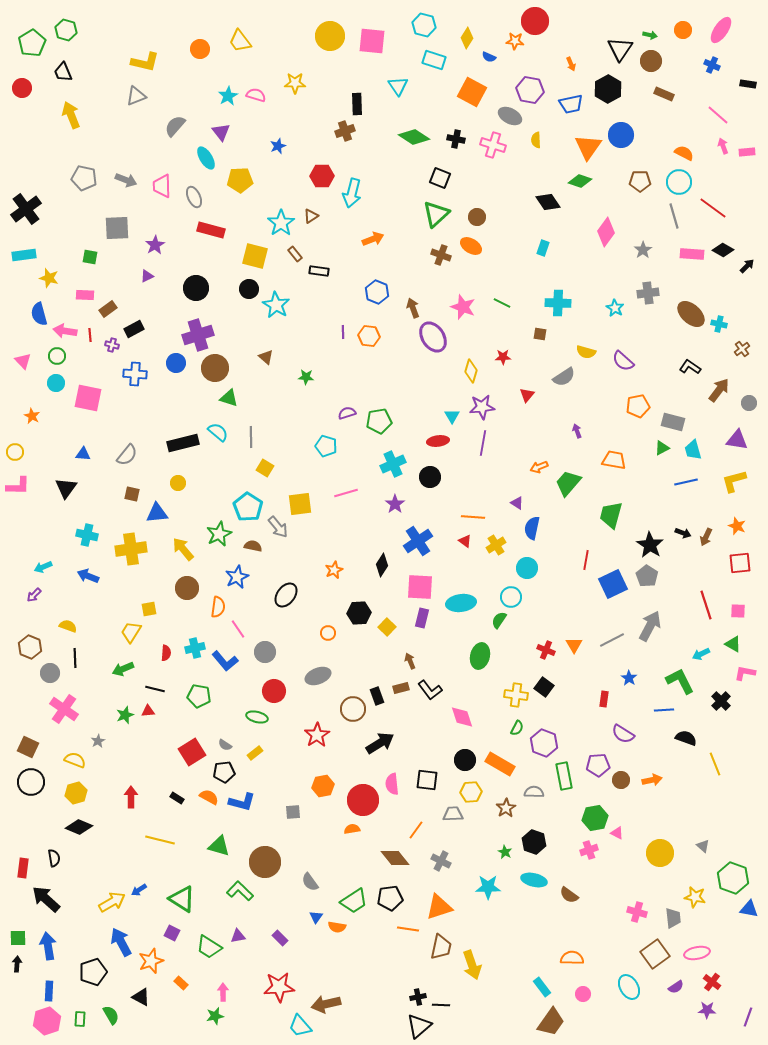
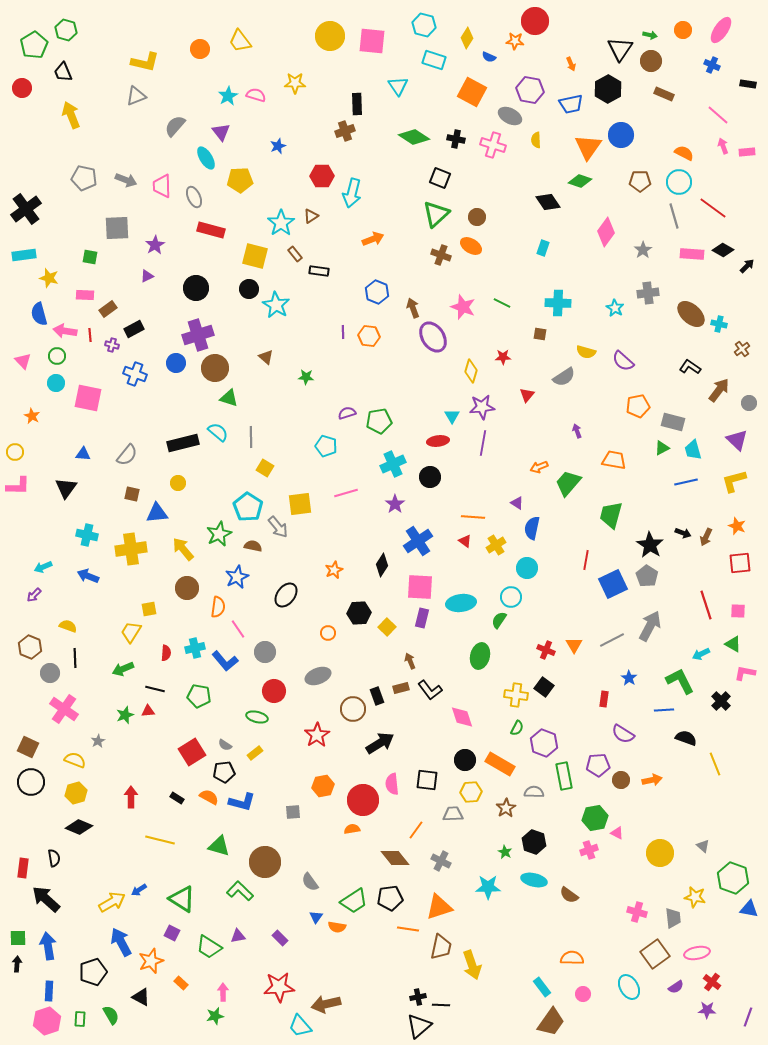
green pentagon at (32, 43): moved 2 px right, 2 px down
blue cross at (135, 374): rotated 15 degrees clockwise
purple triangle at (737, 440): rotated 35 degrees clockwise
